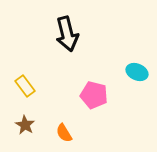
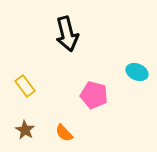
brown star: moved 5 px down
orange semicircle: rotated 12 degrees counterclockwise
